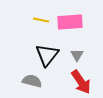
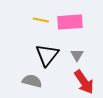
red arrow: moved 3 px right
